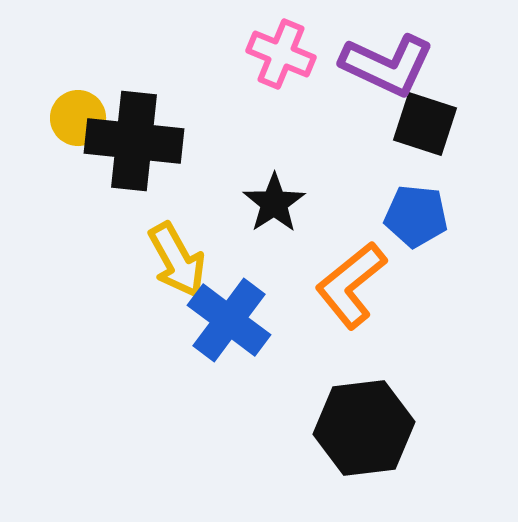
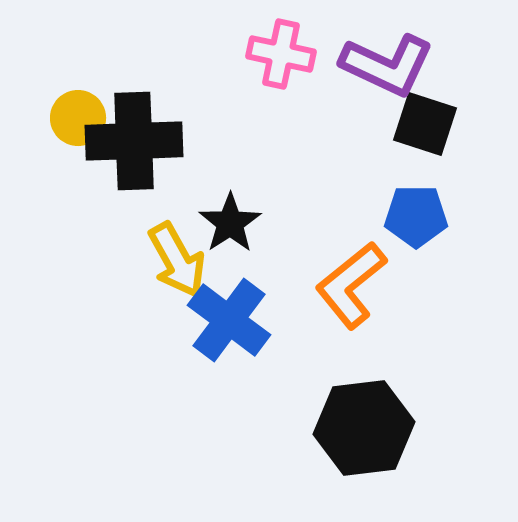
pink cross: rotated 10 degrees counterclockwise
black cross: rotated 8 degrees counterclockwise
black star: moved 44 px left, 20 px down
blue pentagon: rotated 6 degrees counterclockwise
